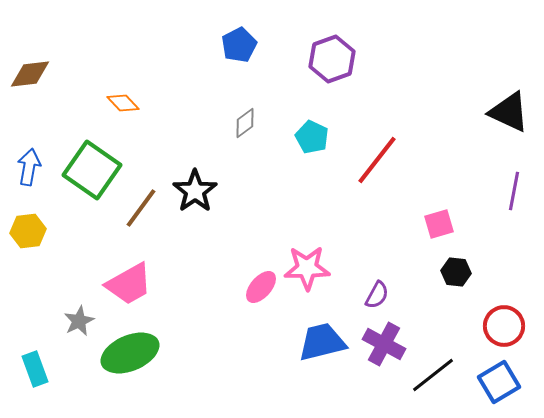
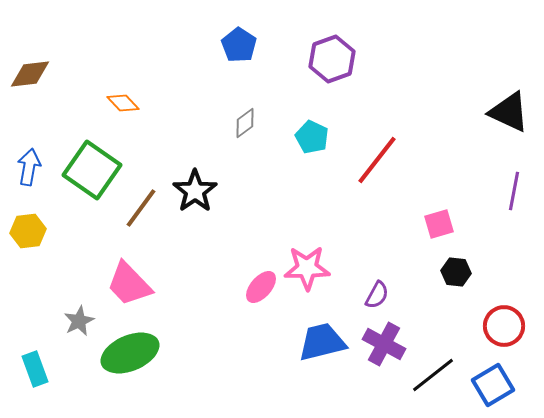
blue pentagon: rotated 12 degrees counterclockwise
pink trapezoid: rotated 75 degrees clockwise
blue square: moved 6 px left, 3 px down
